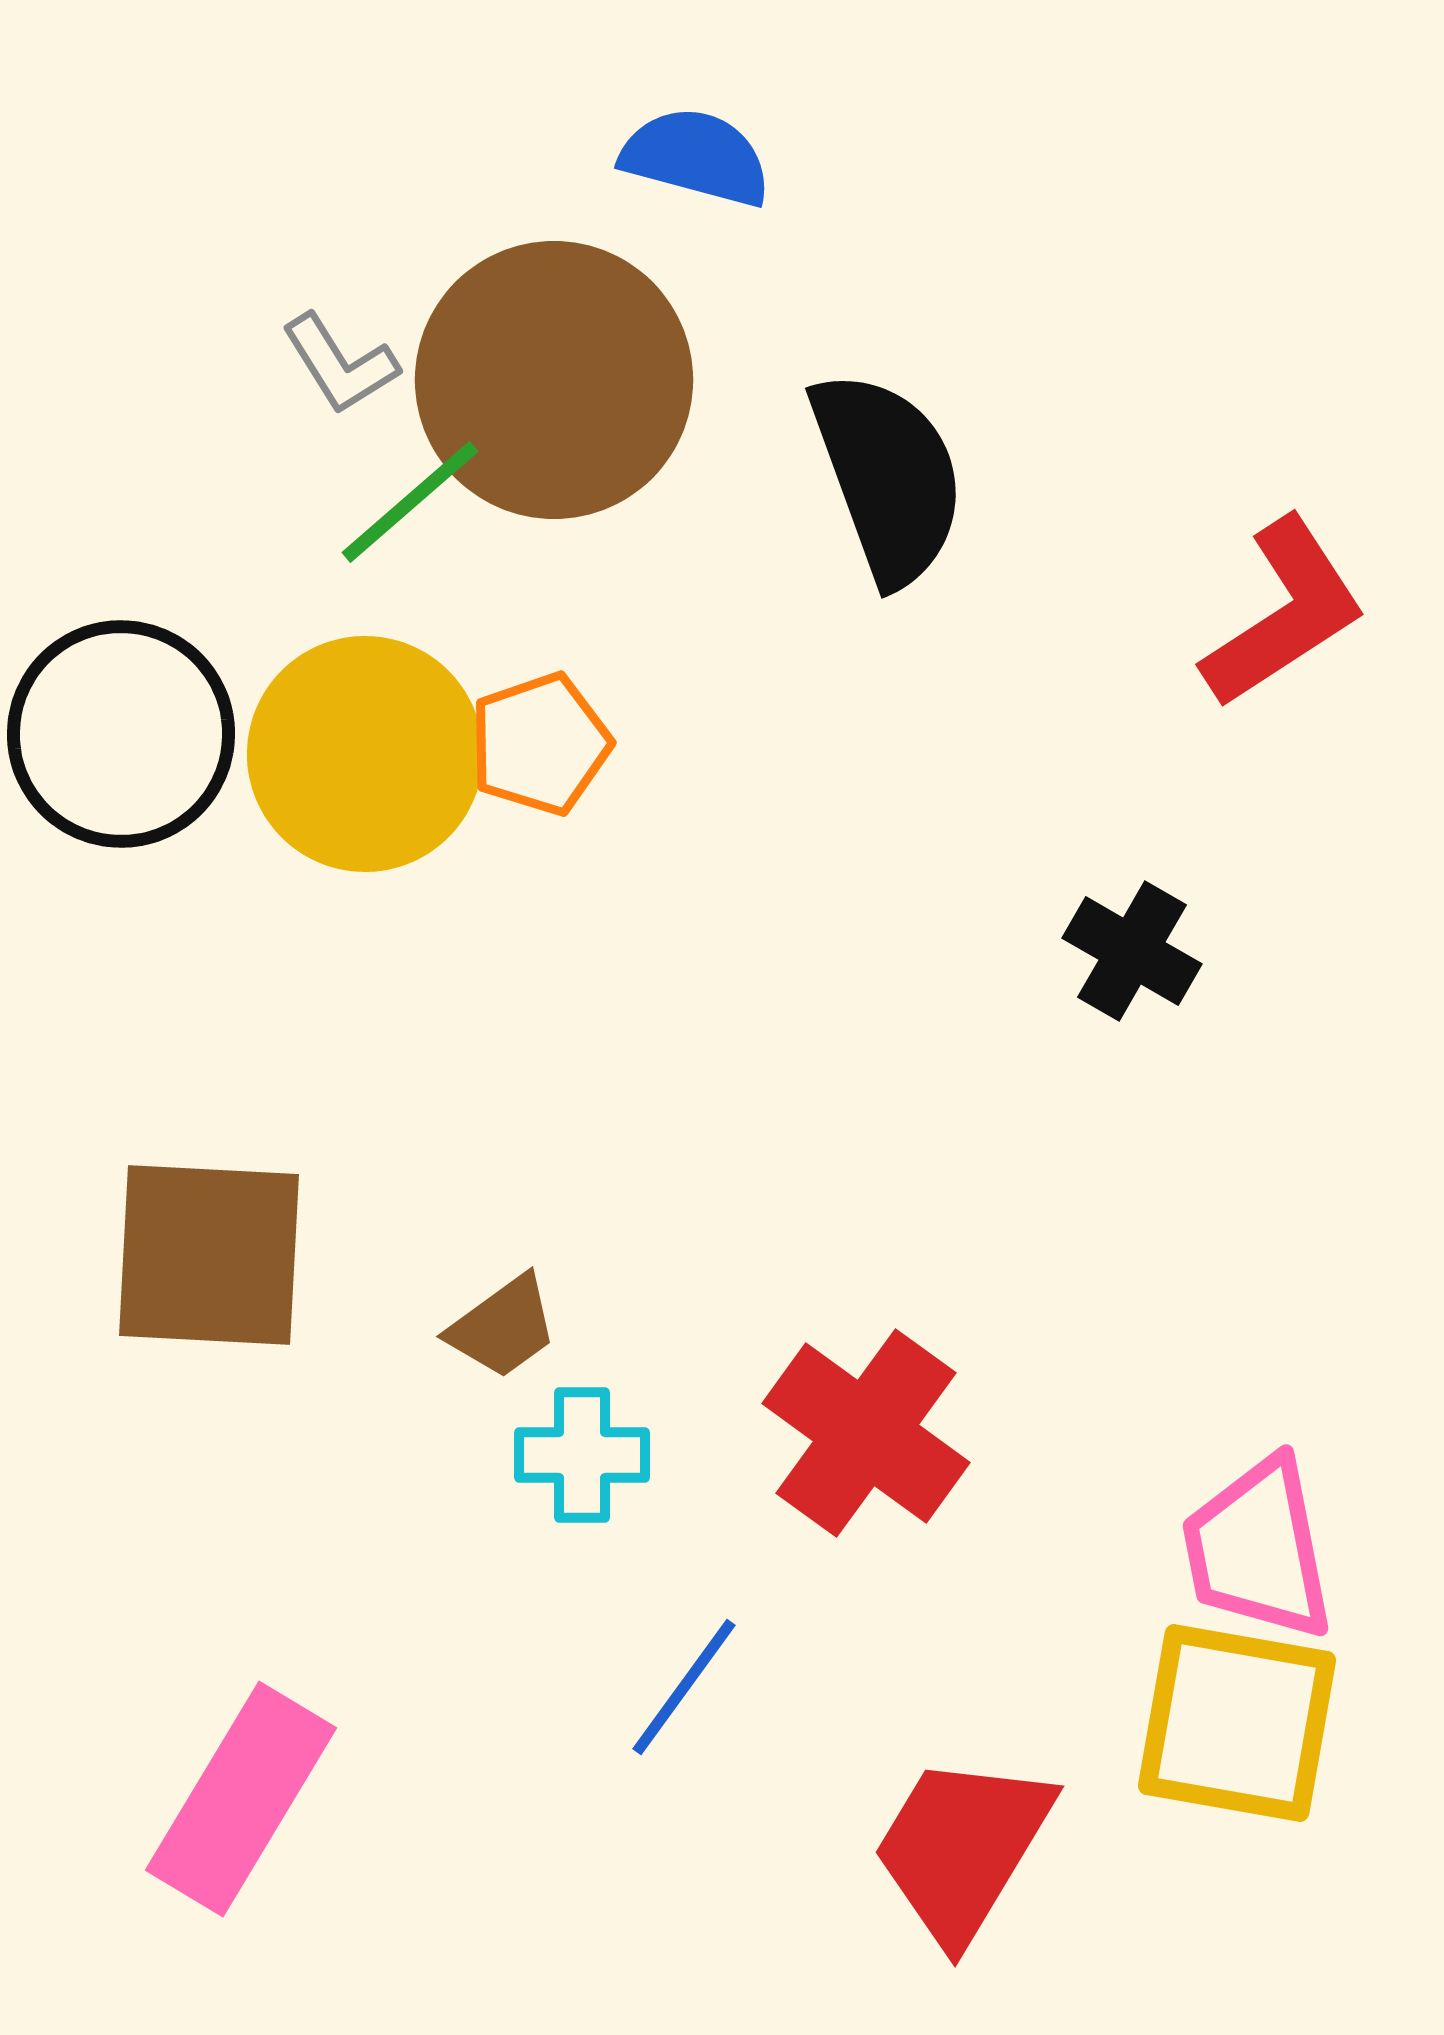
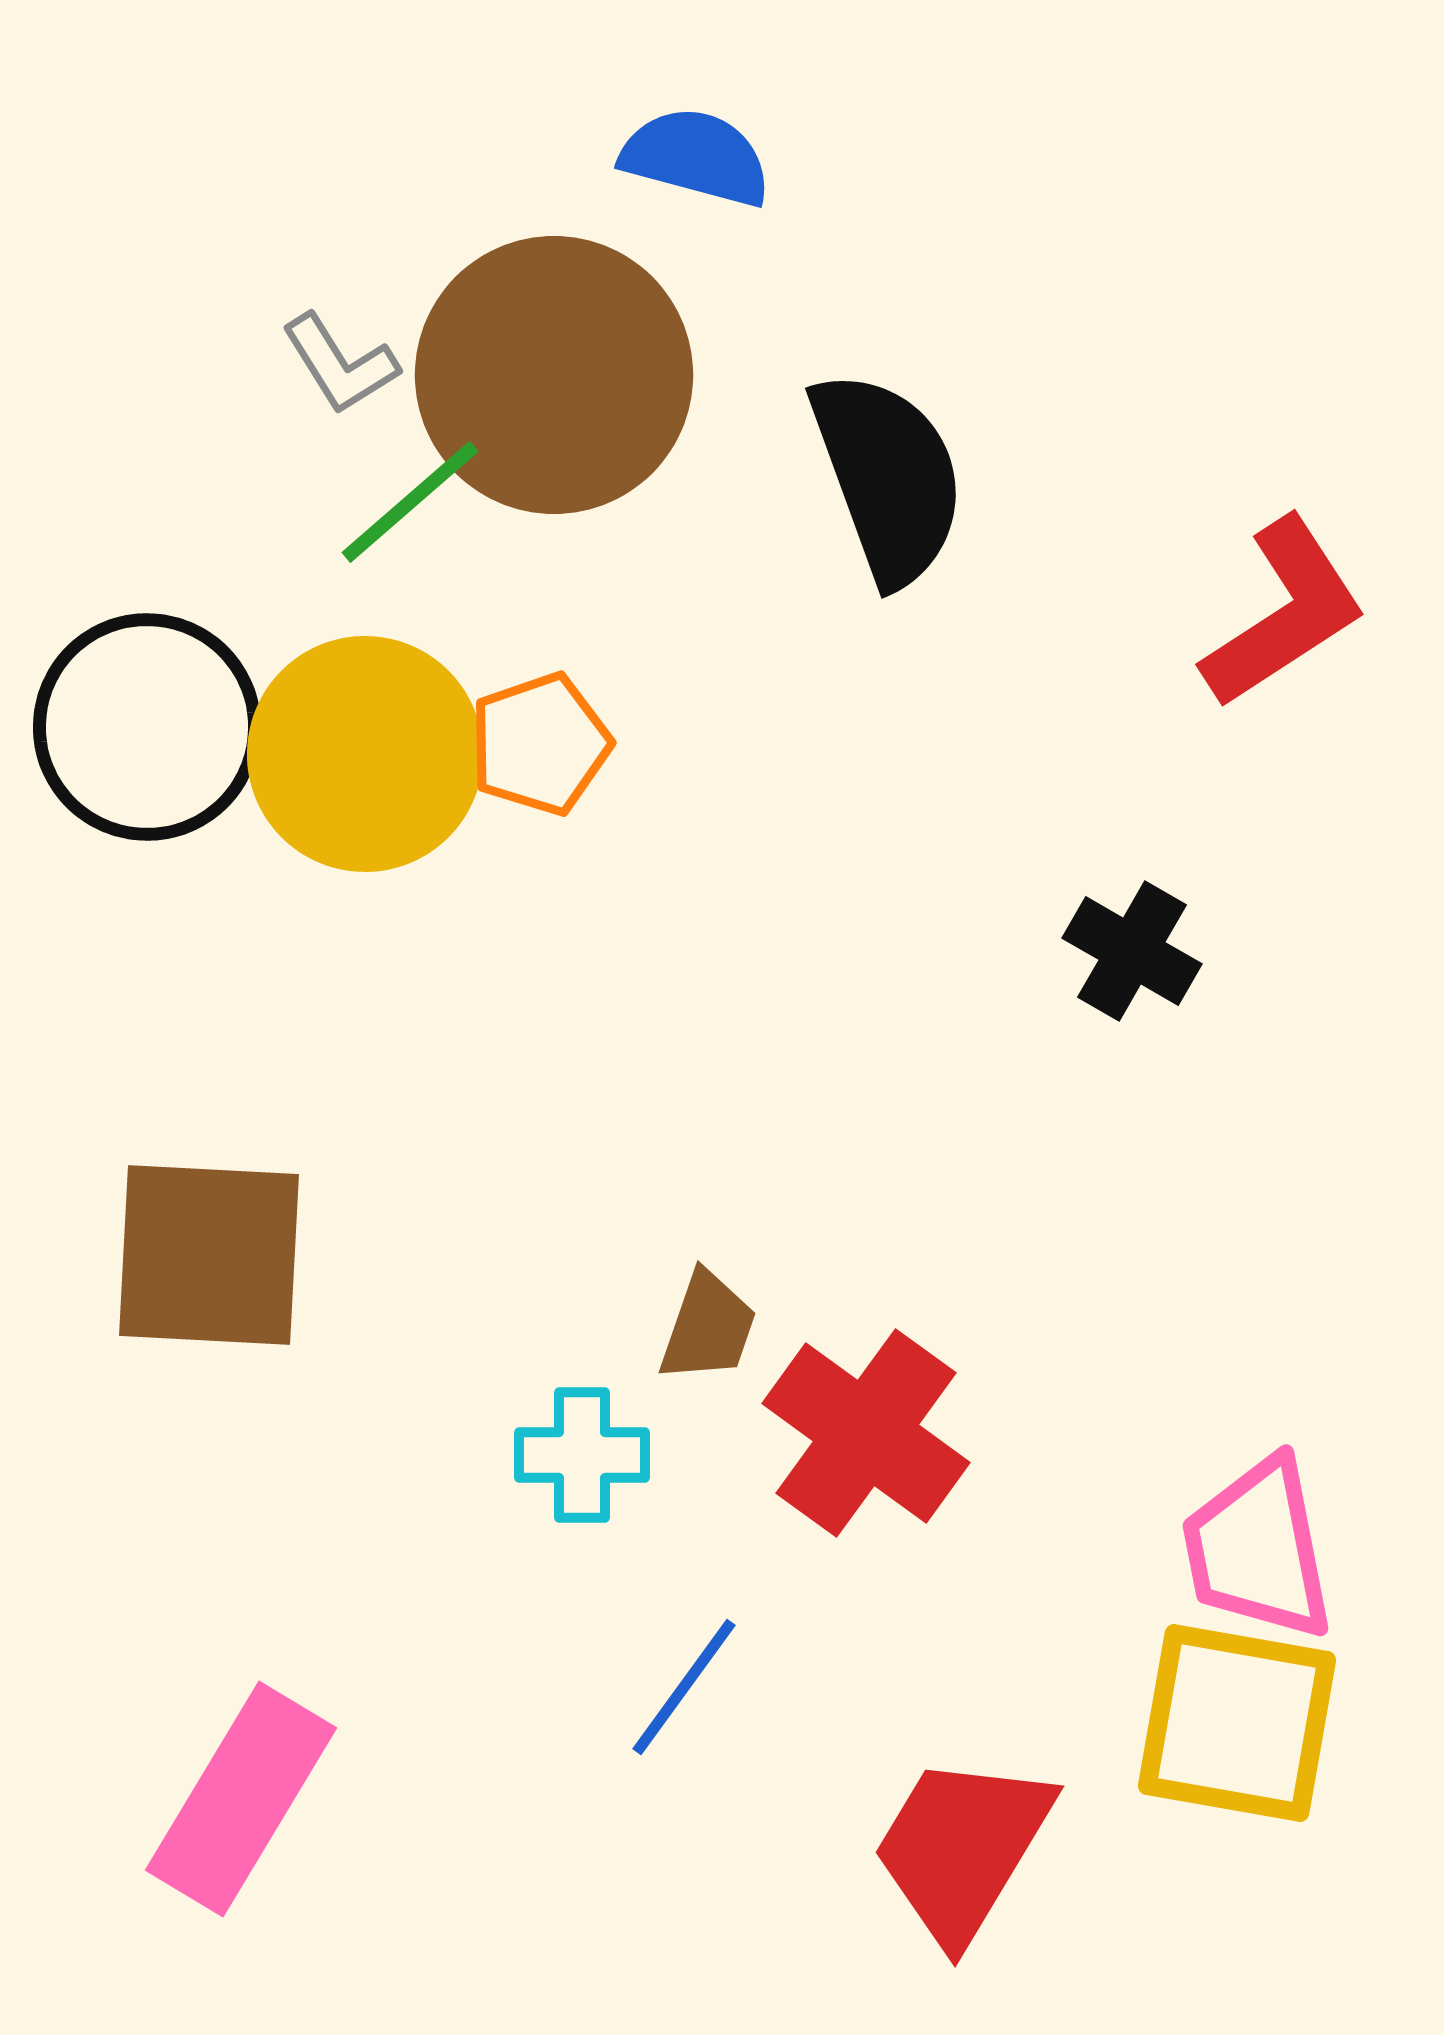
brown circle: moved 5 px up
black circle: moved 26 px right, 7 px up
brown trapezoid: moved 205 px right; rotated 35 degrees counterclockwise
